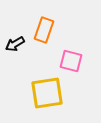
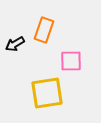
pink square: rotated 15 degrees counterclockwise
